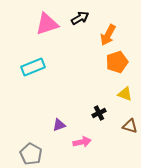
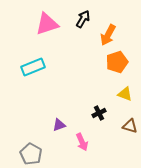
black arrow: moved 3 px right, 1 px down; rotated 30 degrees counterclockwise
pink arrow: rotated 78 degrees clockwise
